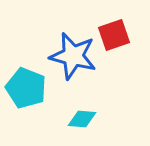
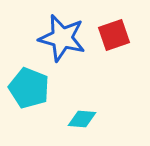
blue star: moved 11 px left, 18 px up
cyan pentagon: moved 3 px right
